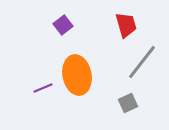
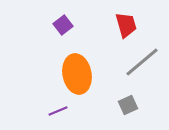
gray line: rotated 12 degrees clockwise
orange ellipse: moved 1 px up
purple line: moved 15 px right, 23 px down
gray square: moved 2 px down
